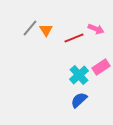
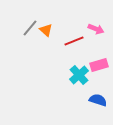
orange triangle: rotated 16 degrees counterclockwise
red line: moved 3 px down
pink rectangle: moved 2 px left, 2 px up; rotated 18 degrees clockwise
blue semicircle: moved 19 px right; rotated 60 degrees clockwise
